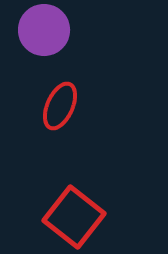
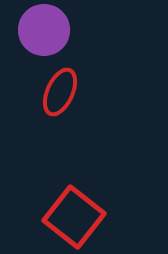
red ellipse: moved 14 px up
